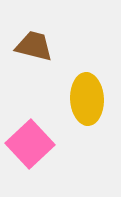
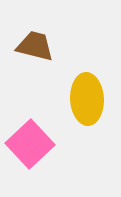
brown trapezoid: moved 1 px right
